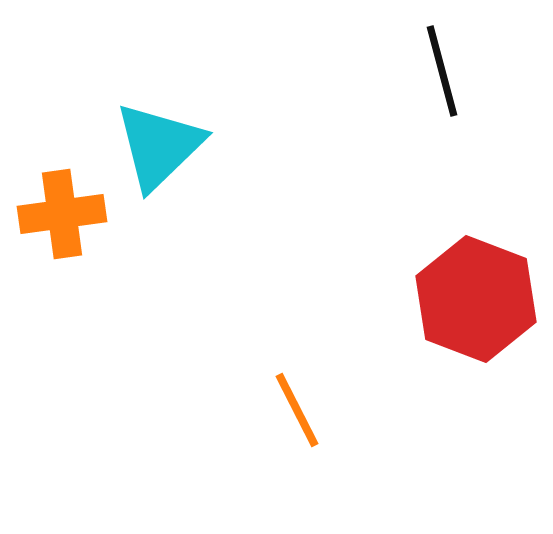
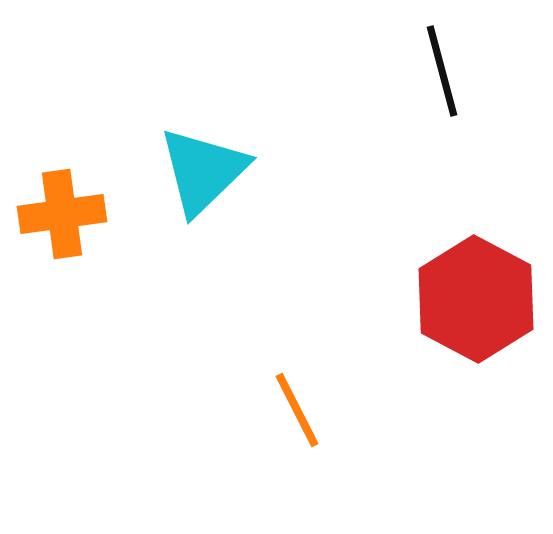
cyan triangle: moved 44 px right, 25 px down
red hexagon: rotated 7 degrees clockwise
